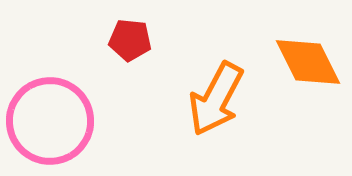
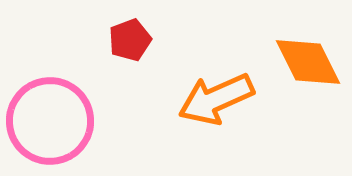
red pentagon: rotated 27 degrees counterclockwise
orange arrow: rotated 38 degrees clockwise
